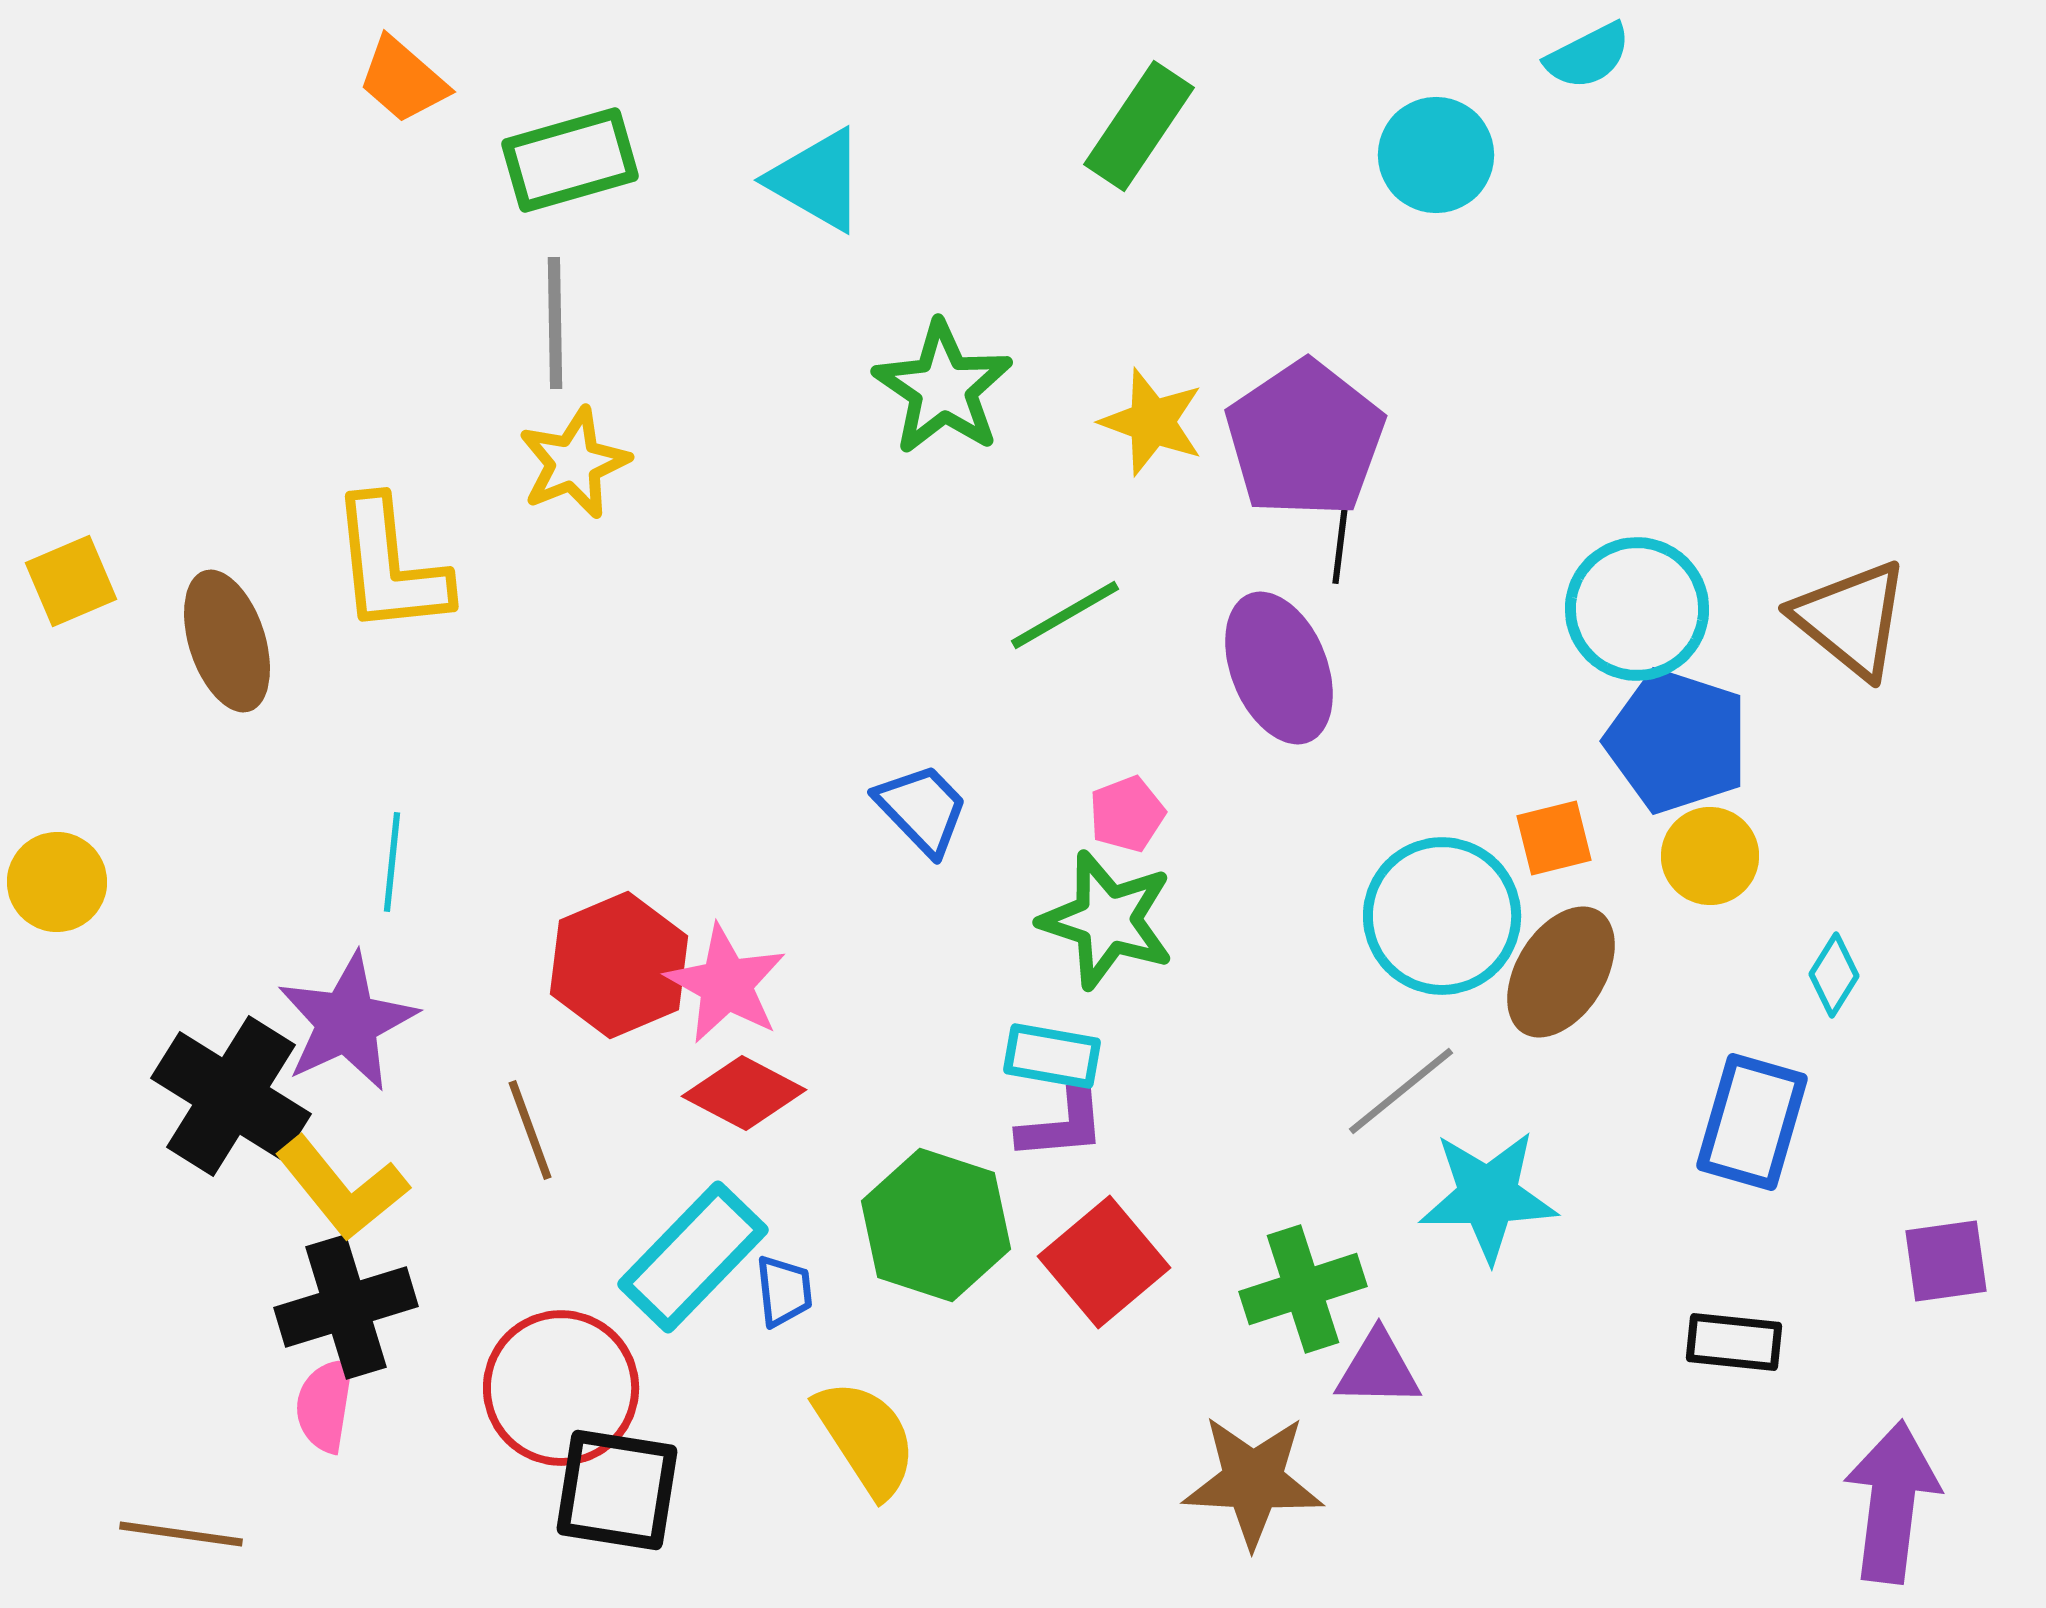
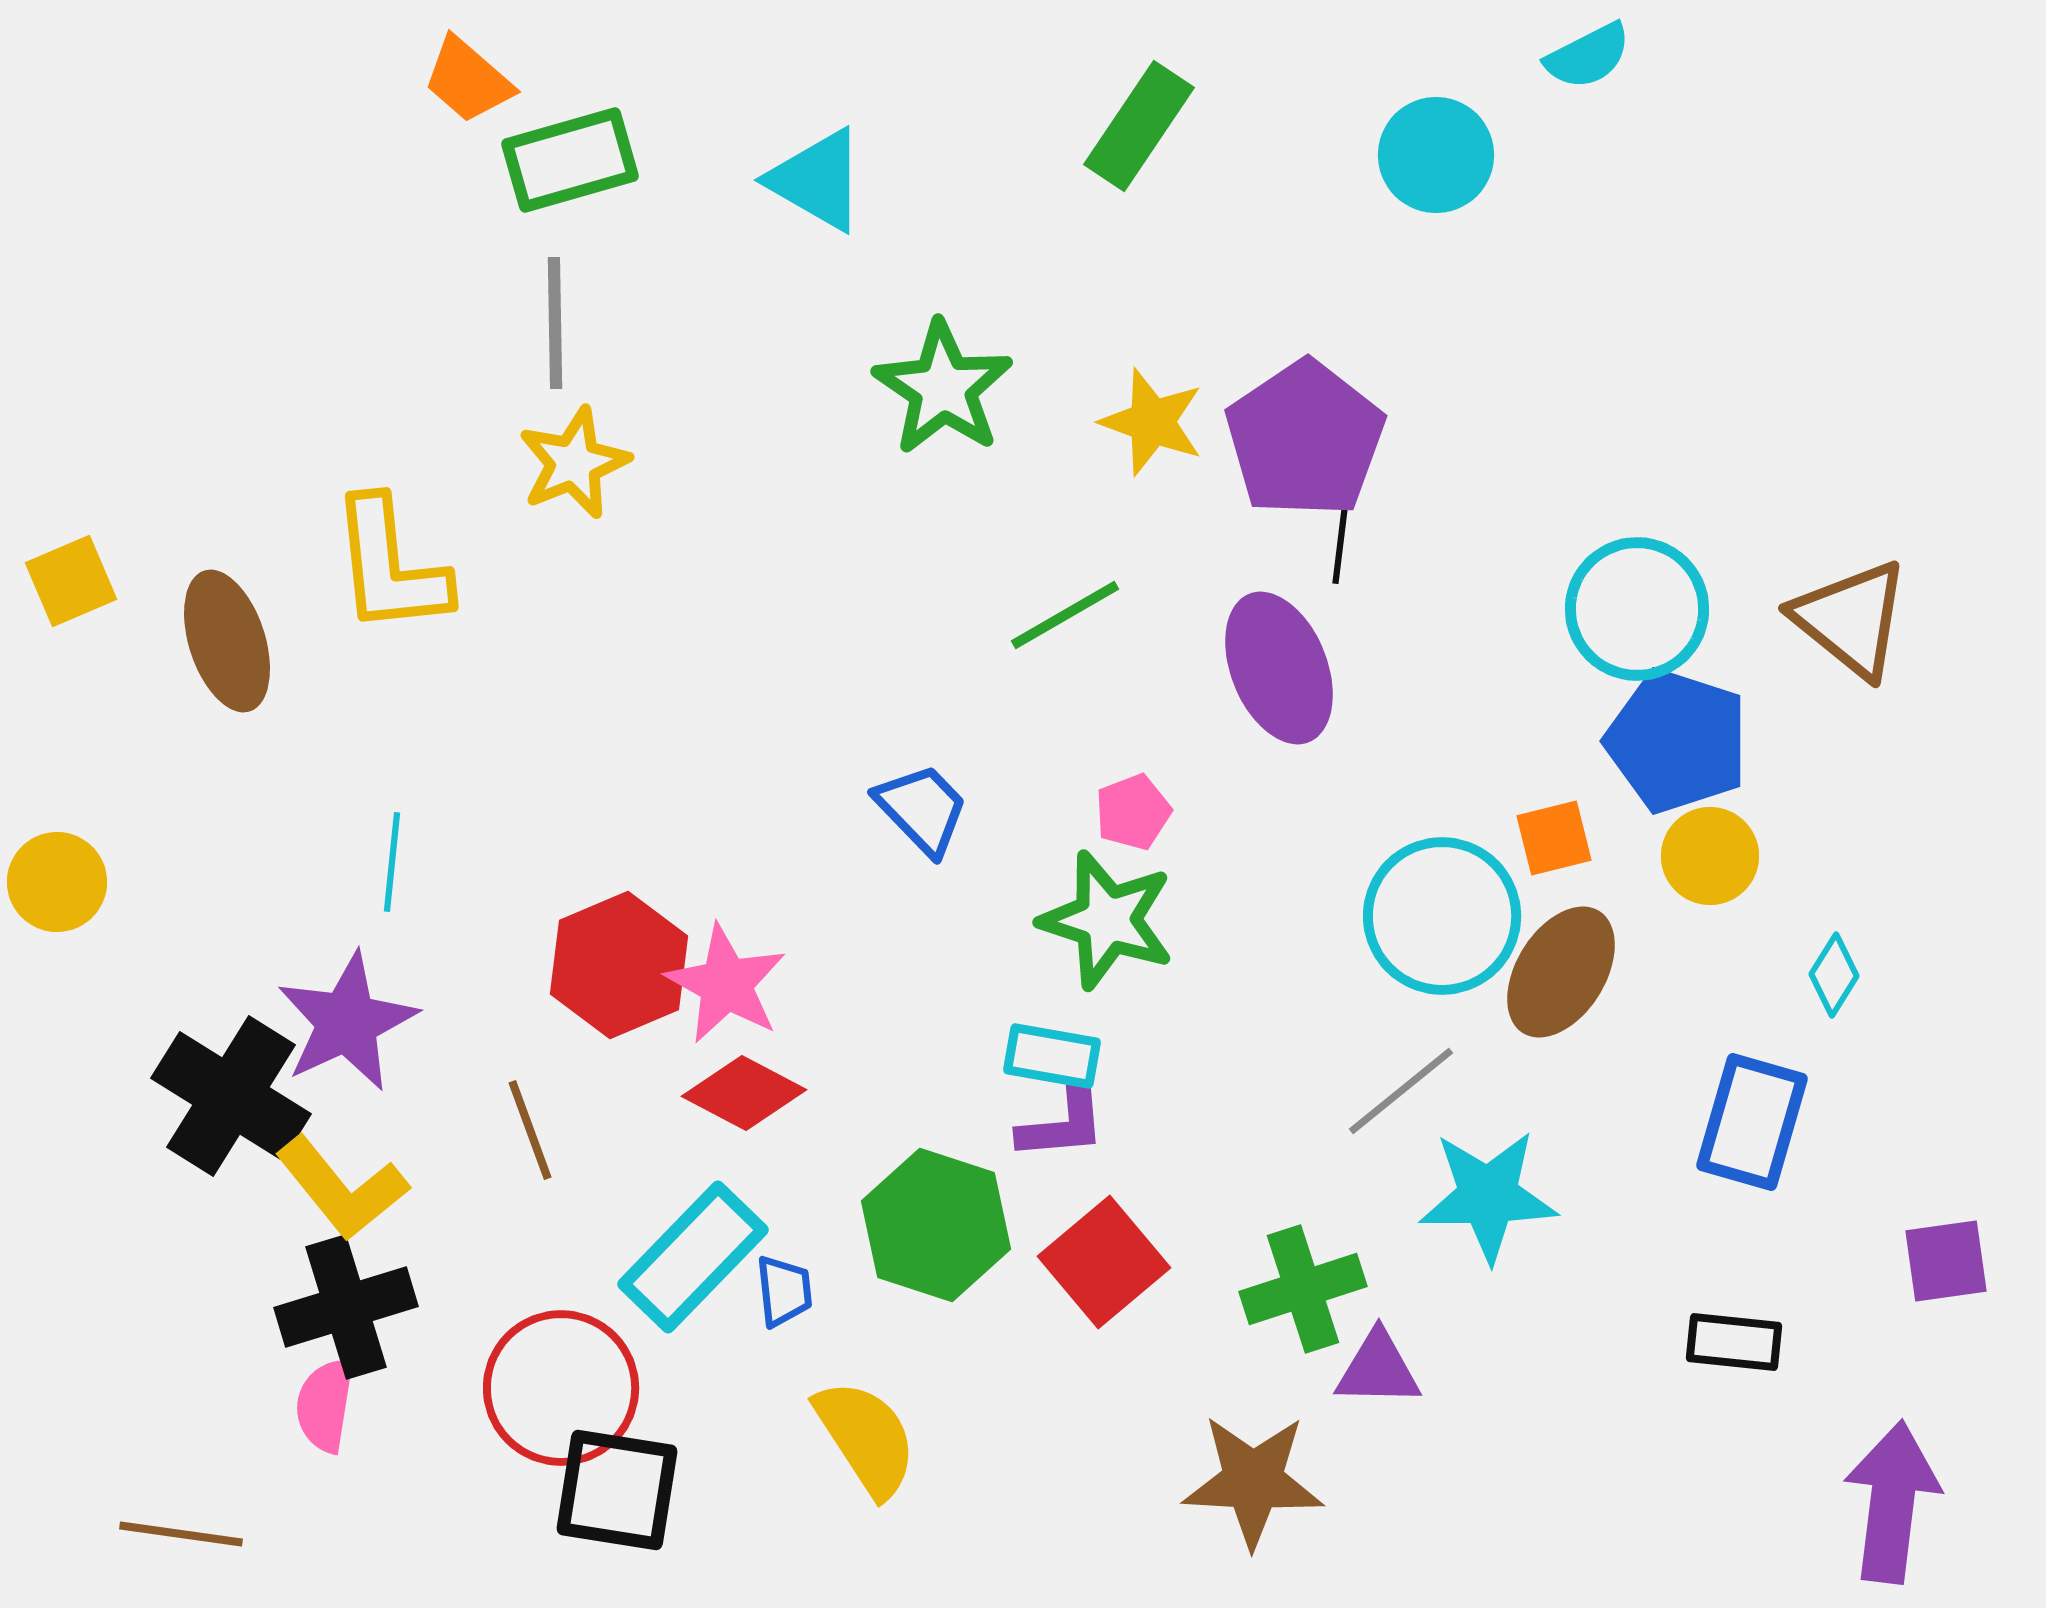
orange trapezoid at (403, 80): moved 65 px right
pink pentagon at (1127, 814): moved 6 px right, 2 px up
